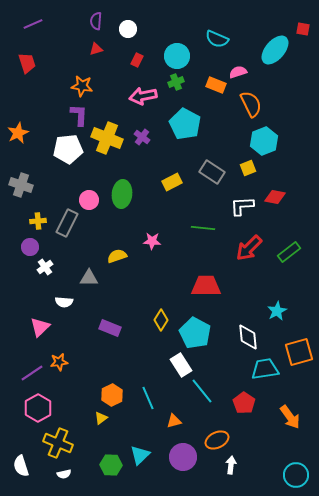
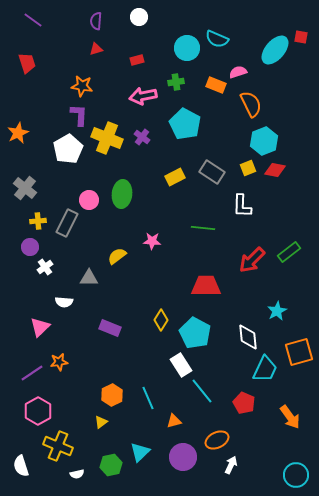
purple line at (33, 24): moved 4 px up; rotated 60 degrees clockwise
white circle at (128, 29): moved 11 px right, 12 px up
red square at (303, 29): moved 2 px left, 8 px down
cyan circle at (177, 56): moved 10 px right, 8 px up
red rectangle at (137, 60): rotated 48 degrees clockwise
green cross at (176, 82): rotated 14 degrees clockwise
white pentagon at (68, 149): rotated 24 degrees counterclockwise
yellow rectangle at (172, 182): moved 3 px right, 5 px up
gray cross at (21, 185): moved 4 px right, 3 px down; rotated 20 degrees clockwise
red diamond at (275, 197): moved 27 px up
white L-shape at (242, 206): rotated 85 degrees counterclockwise
red arrow at (249, 248): moved 3 px right, 12 px down
yellow semicircle at (117, 256): rotated 18 degrees counterclockwise
cyan trapezoid at (265, 369): rotated 124 degrees clockwise
red pentagon at (244, 403): rotated 10 degrees counterclockwise
pink hexagon at (38, 408): moved 3 px down
yellow triangle at (101, 418): moved 4 px down
yellow cross at (58, 443): moved 3 px down
cyan triangle at (140, 455): moved 3 px up
green hexagon at (111, 465): rotated 15 degrees counterclockwise
white arrow at (231, 465): rotated 18 degrees clockwise
white semicircle at (64, 474): moved 13 px right
